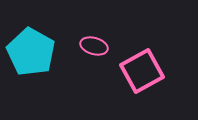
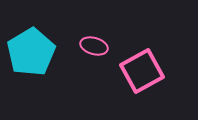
cyan pentagon: rotated 12 degrees clockwise
